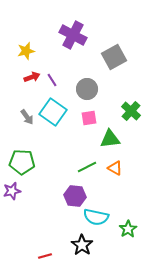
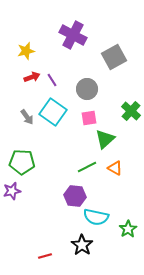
green triangle: moved 5 px left; rotated 35 degrees counterclockwise
